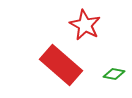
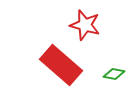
red star: rotated 12 degrees counterclockwise
